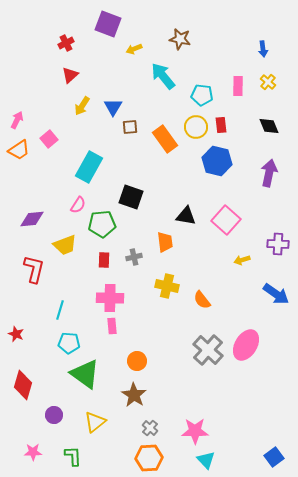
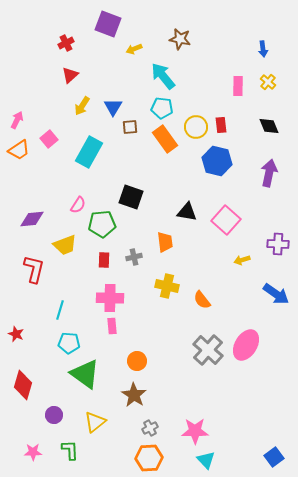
cyan pentagon at (202, 95): moved 40 px left, 13 px down
cyan rectangle at (89, 167): moved 15 px up
black triangle at (186, 216): moved 1 px right, 4 px up
gray cross at (150, 428): rotated 21 degrees clockwise
green L-shape at (73, 456): moved 3 px left, 6 px up
